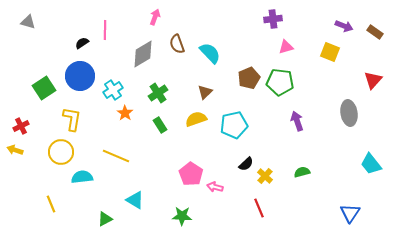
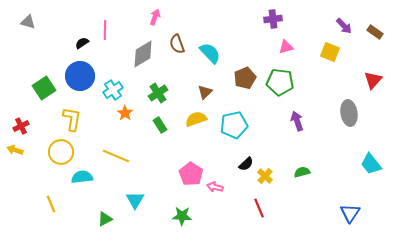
purple arrow at (344, 26): rotated 24 degrees clockwise
brown pentagon at (249, 78): moved 4 px left
cyan triangle at (135, 200): rotated 30 degrees clockwise
